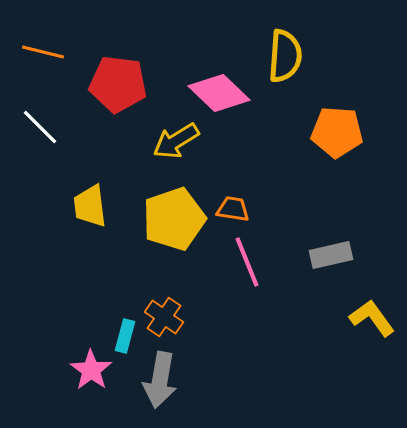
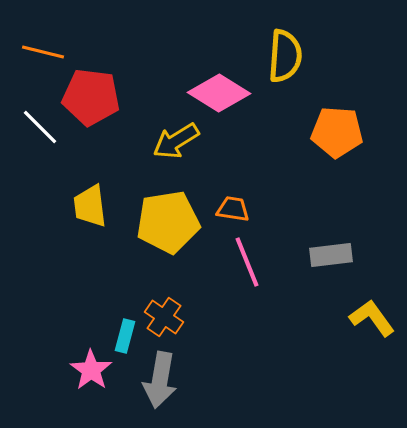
red pentagon: moved 27 px left, 13 px down
pink diamond: rotated 12 degrees counterclockwise
yellow pentagon: moved 6 px left, 3 px down; rotated 10 degrees clockwise
gray rectangle: rotated 6 degrees clockwise
